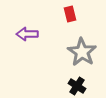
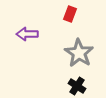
red rectangle: rotated 35 degrees clockwise
gray star: moved 3 px left, 1 px down
